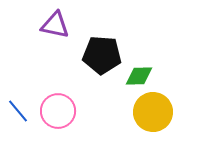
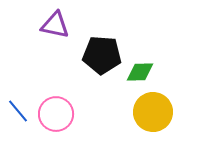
green diamond: moved 1 px right, 4 px up
pink circle: moved 2 px left, 3 px down
